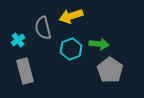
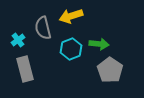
gray rectangle: moved 2 px up
